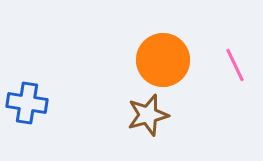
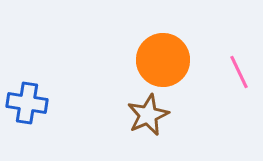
pink line: moved 4 px right, 7 px down
brown star: rotated 9 degrees counterclockwise
